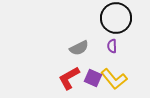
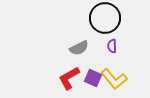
black circle: moved 11 px left
